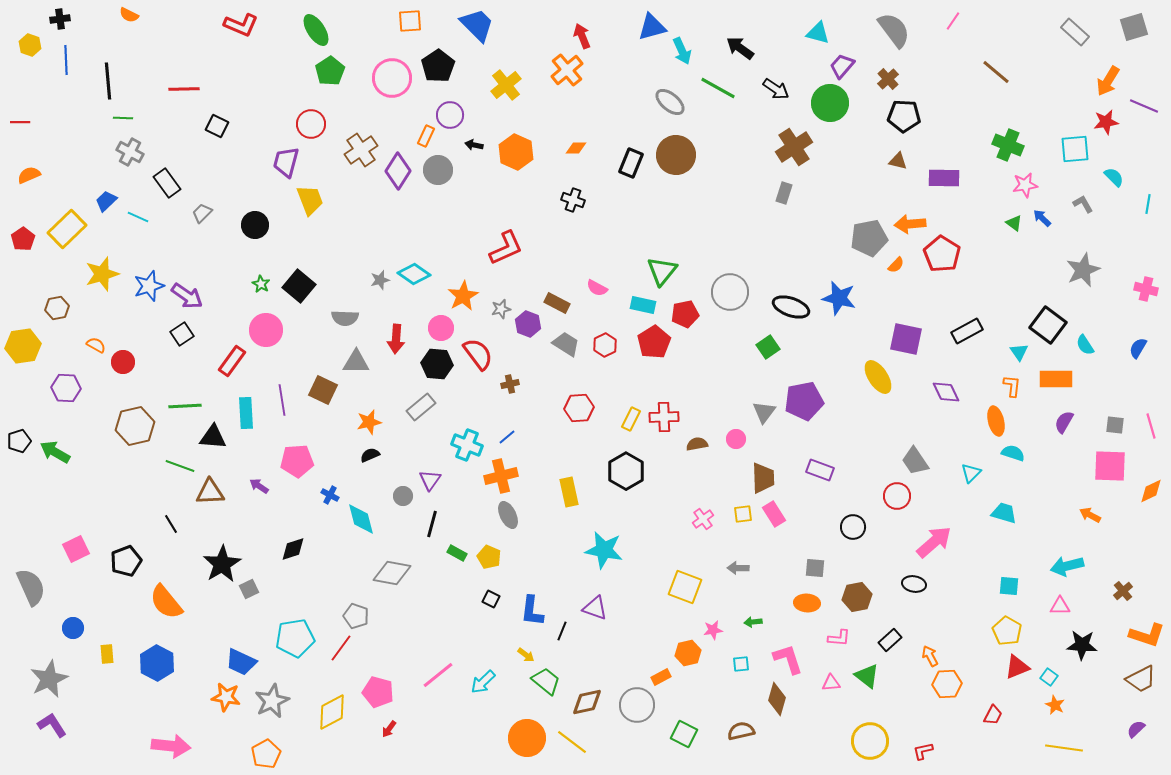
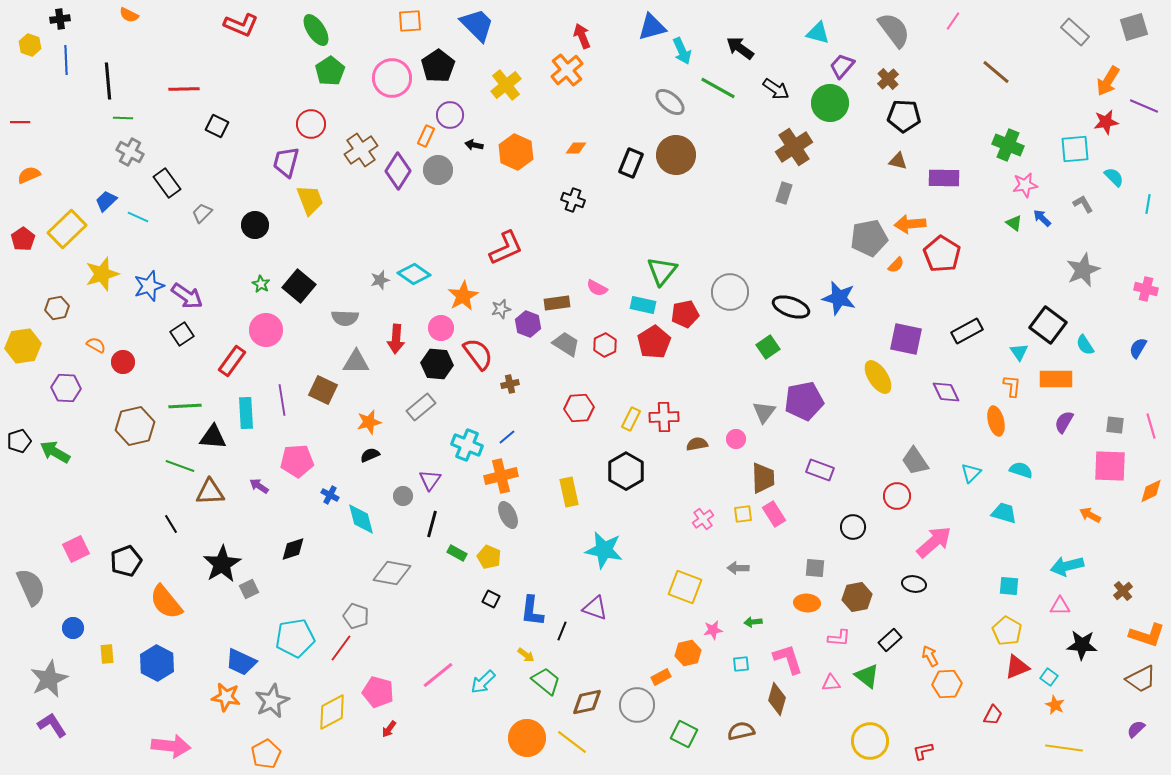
brown rectangle at (557, 303): rotated 35 degrees counterclockwise
cyan semicircle at (1013, 453): moved 8 px right, 17 px down
